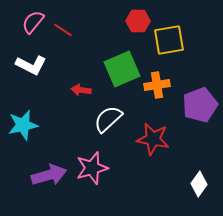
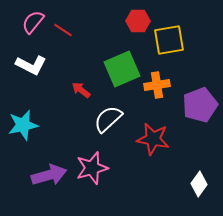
red arrow: rotated 30 degrees clockwise
